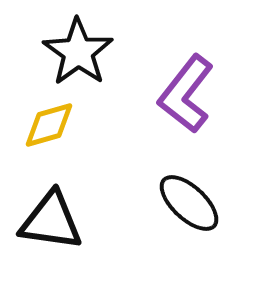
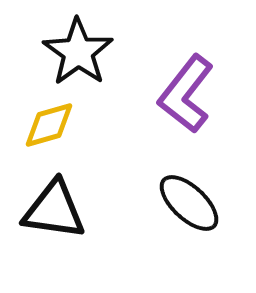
black triangle: moved 3 px right, 11 px up
